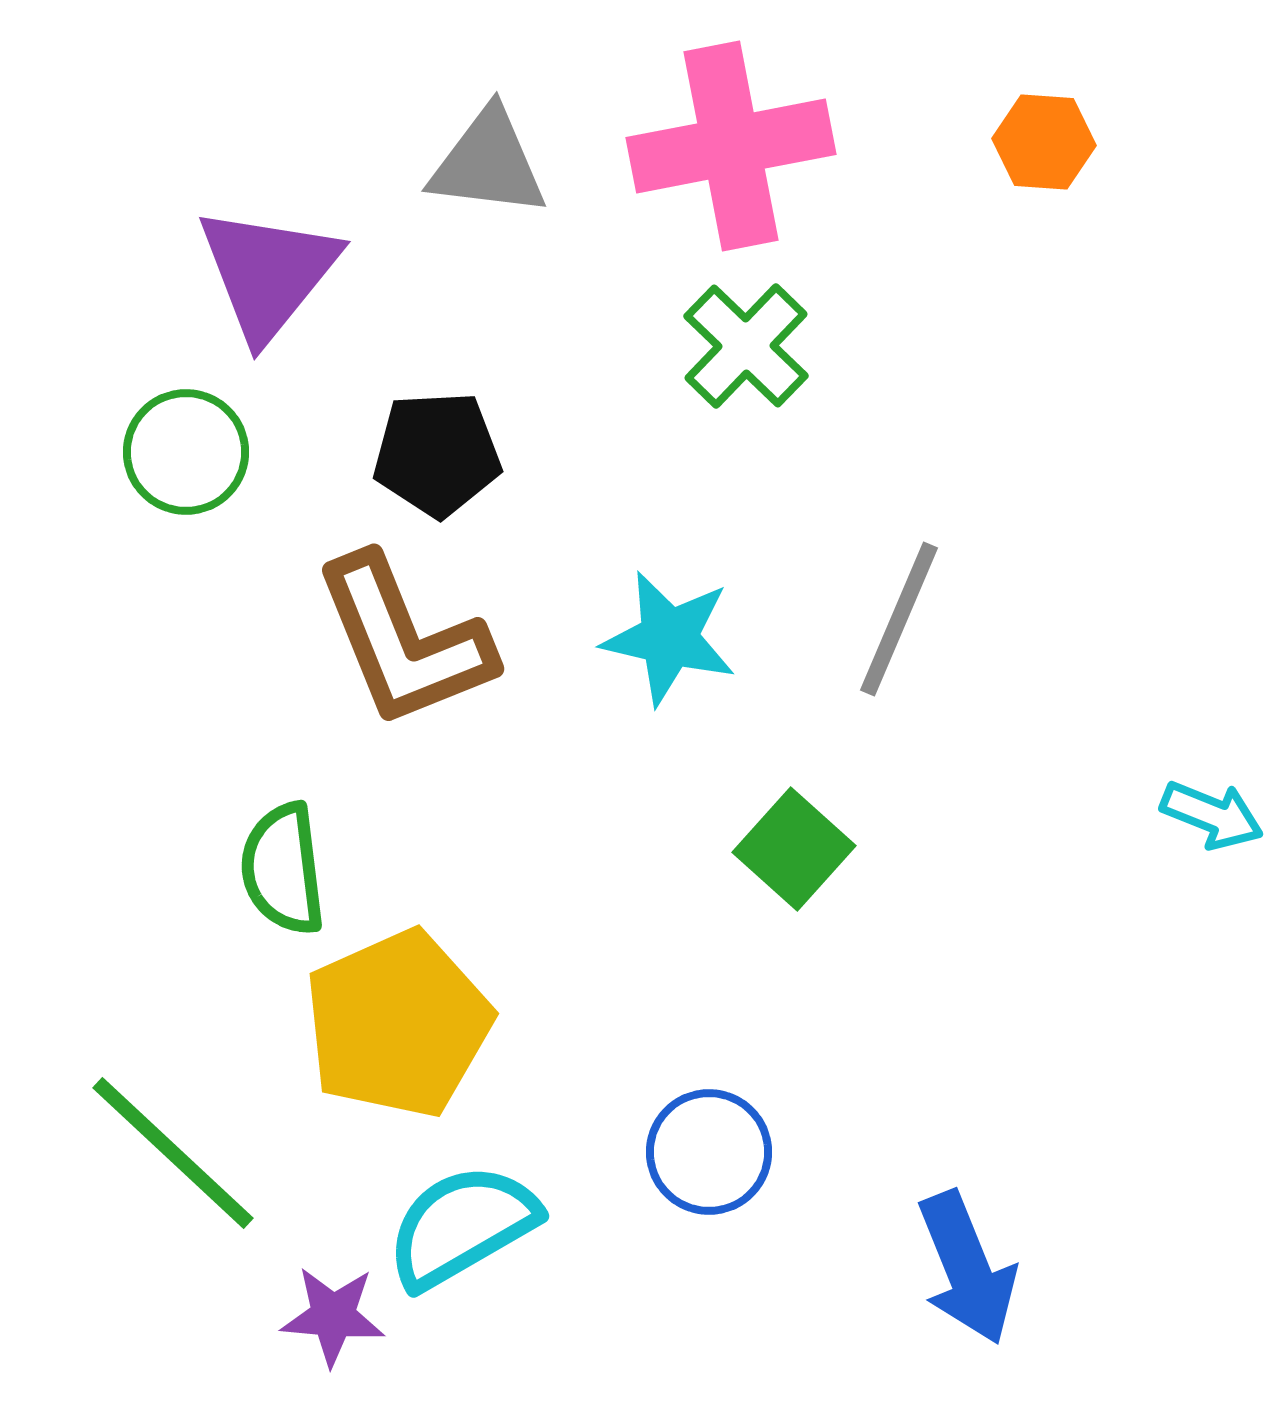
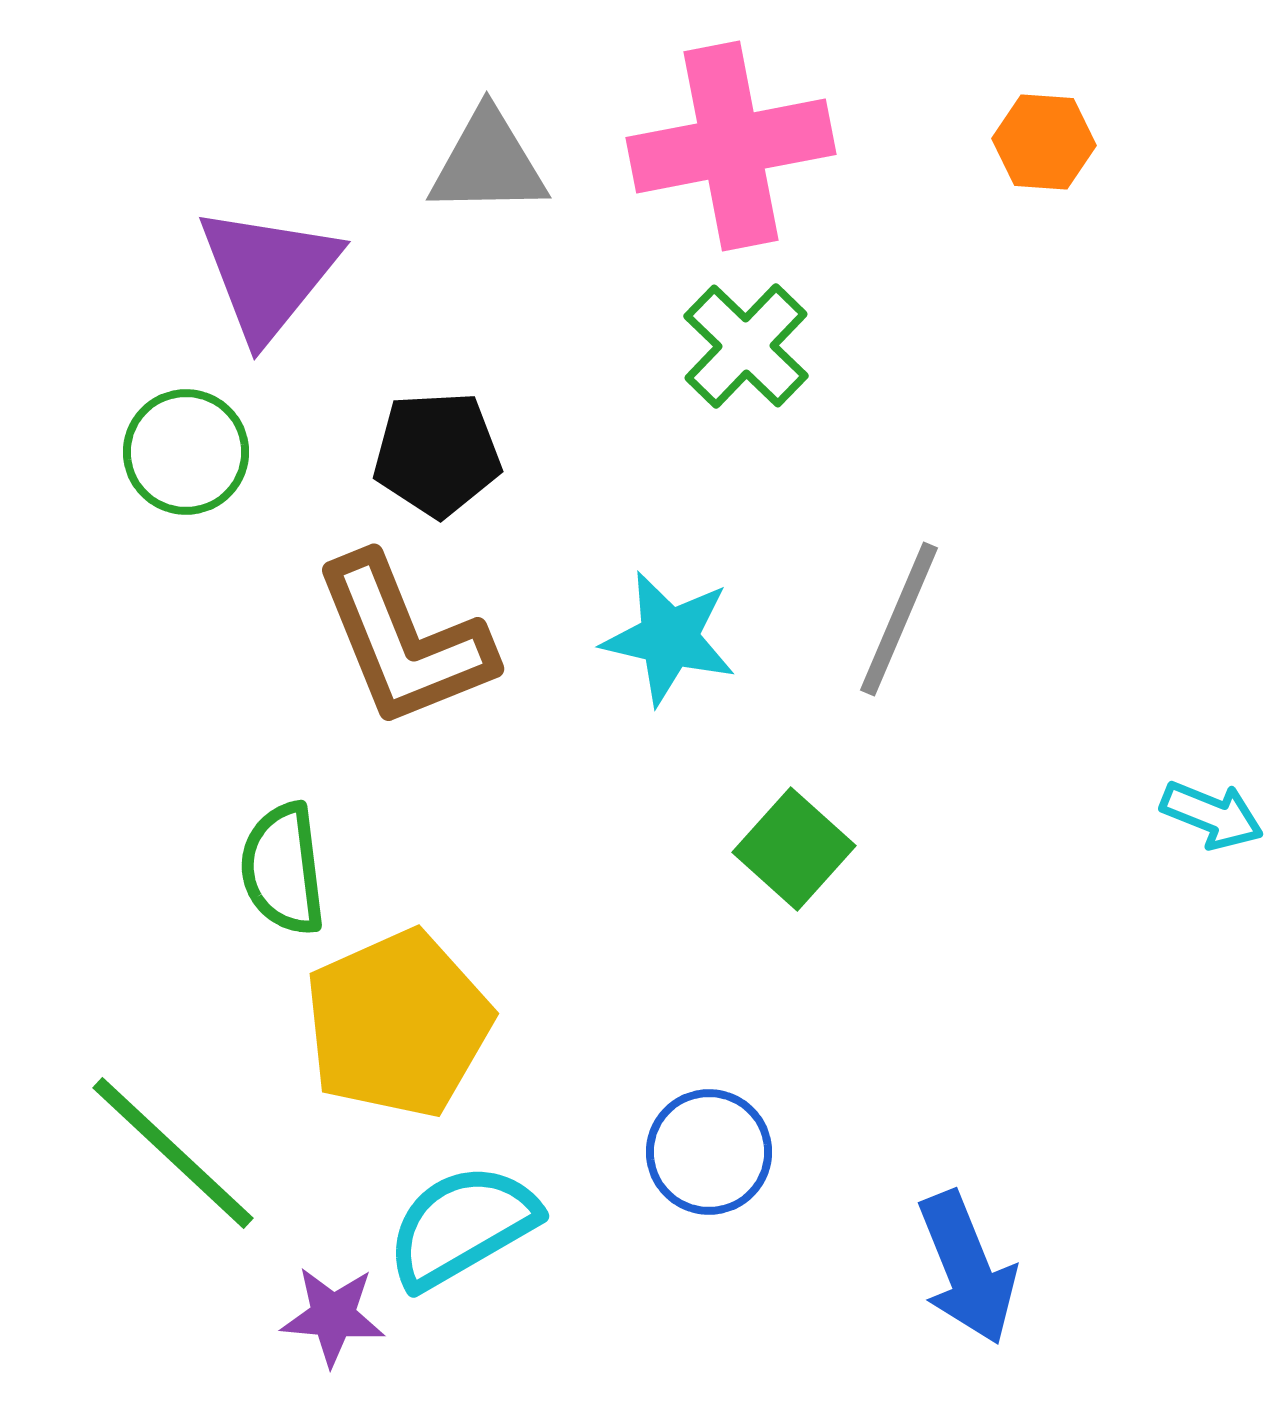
gray triangle: rotated 8 degrees counterclockwise
